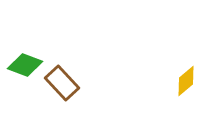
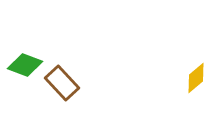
yellow diamond: moved 10 px right, 3 px up
